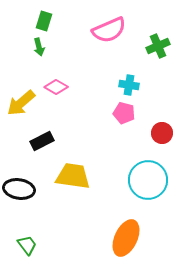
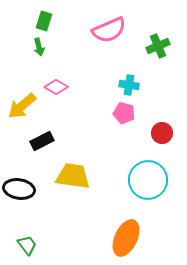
yellow arrow: moved 1 px right, 3 px down
